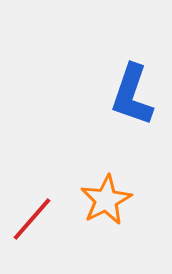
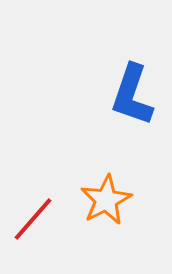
red line: moved 1 px right
